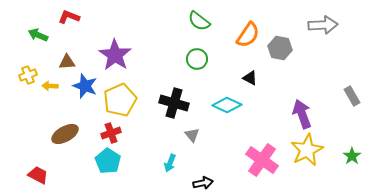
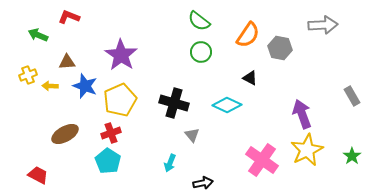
purple star: moved 6 px right
green circle: moved 4 px right, 7 px up
